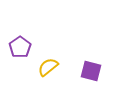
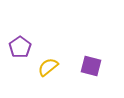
purple square: moved 5 px up
